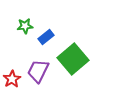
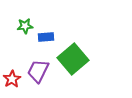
blue rectangle: rotated 35 degrees clockwise
